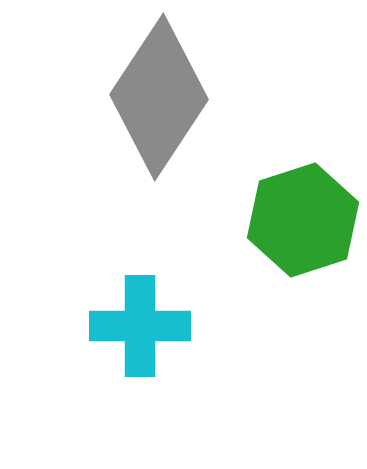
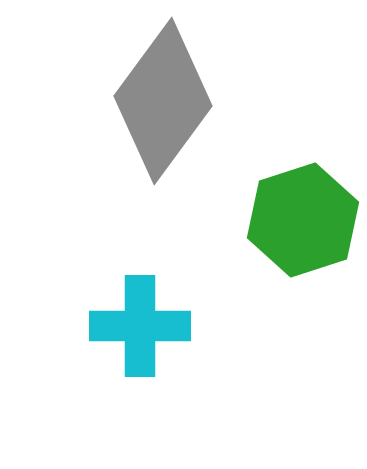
gray diamond: moved 4 px right, 4 px down; rotated 3 degrees clockwise
